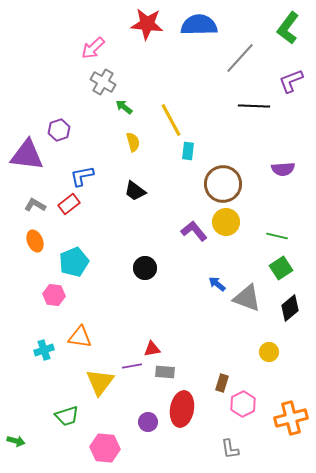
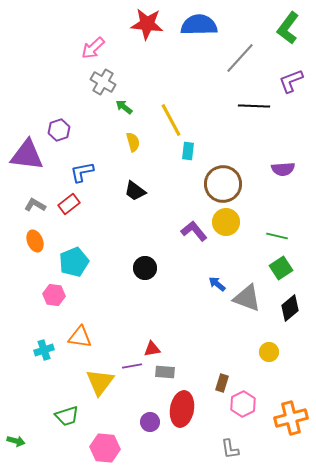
blue L-shape at (82, 176): moved 4 px up
purple circle at (148, 422): moved 2 px right
